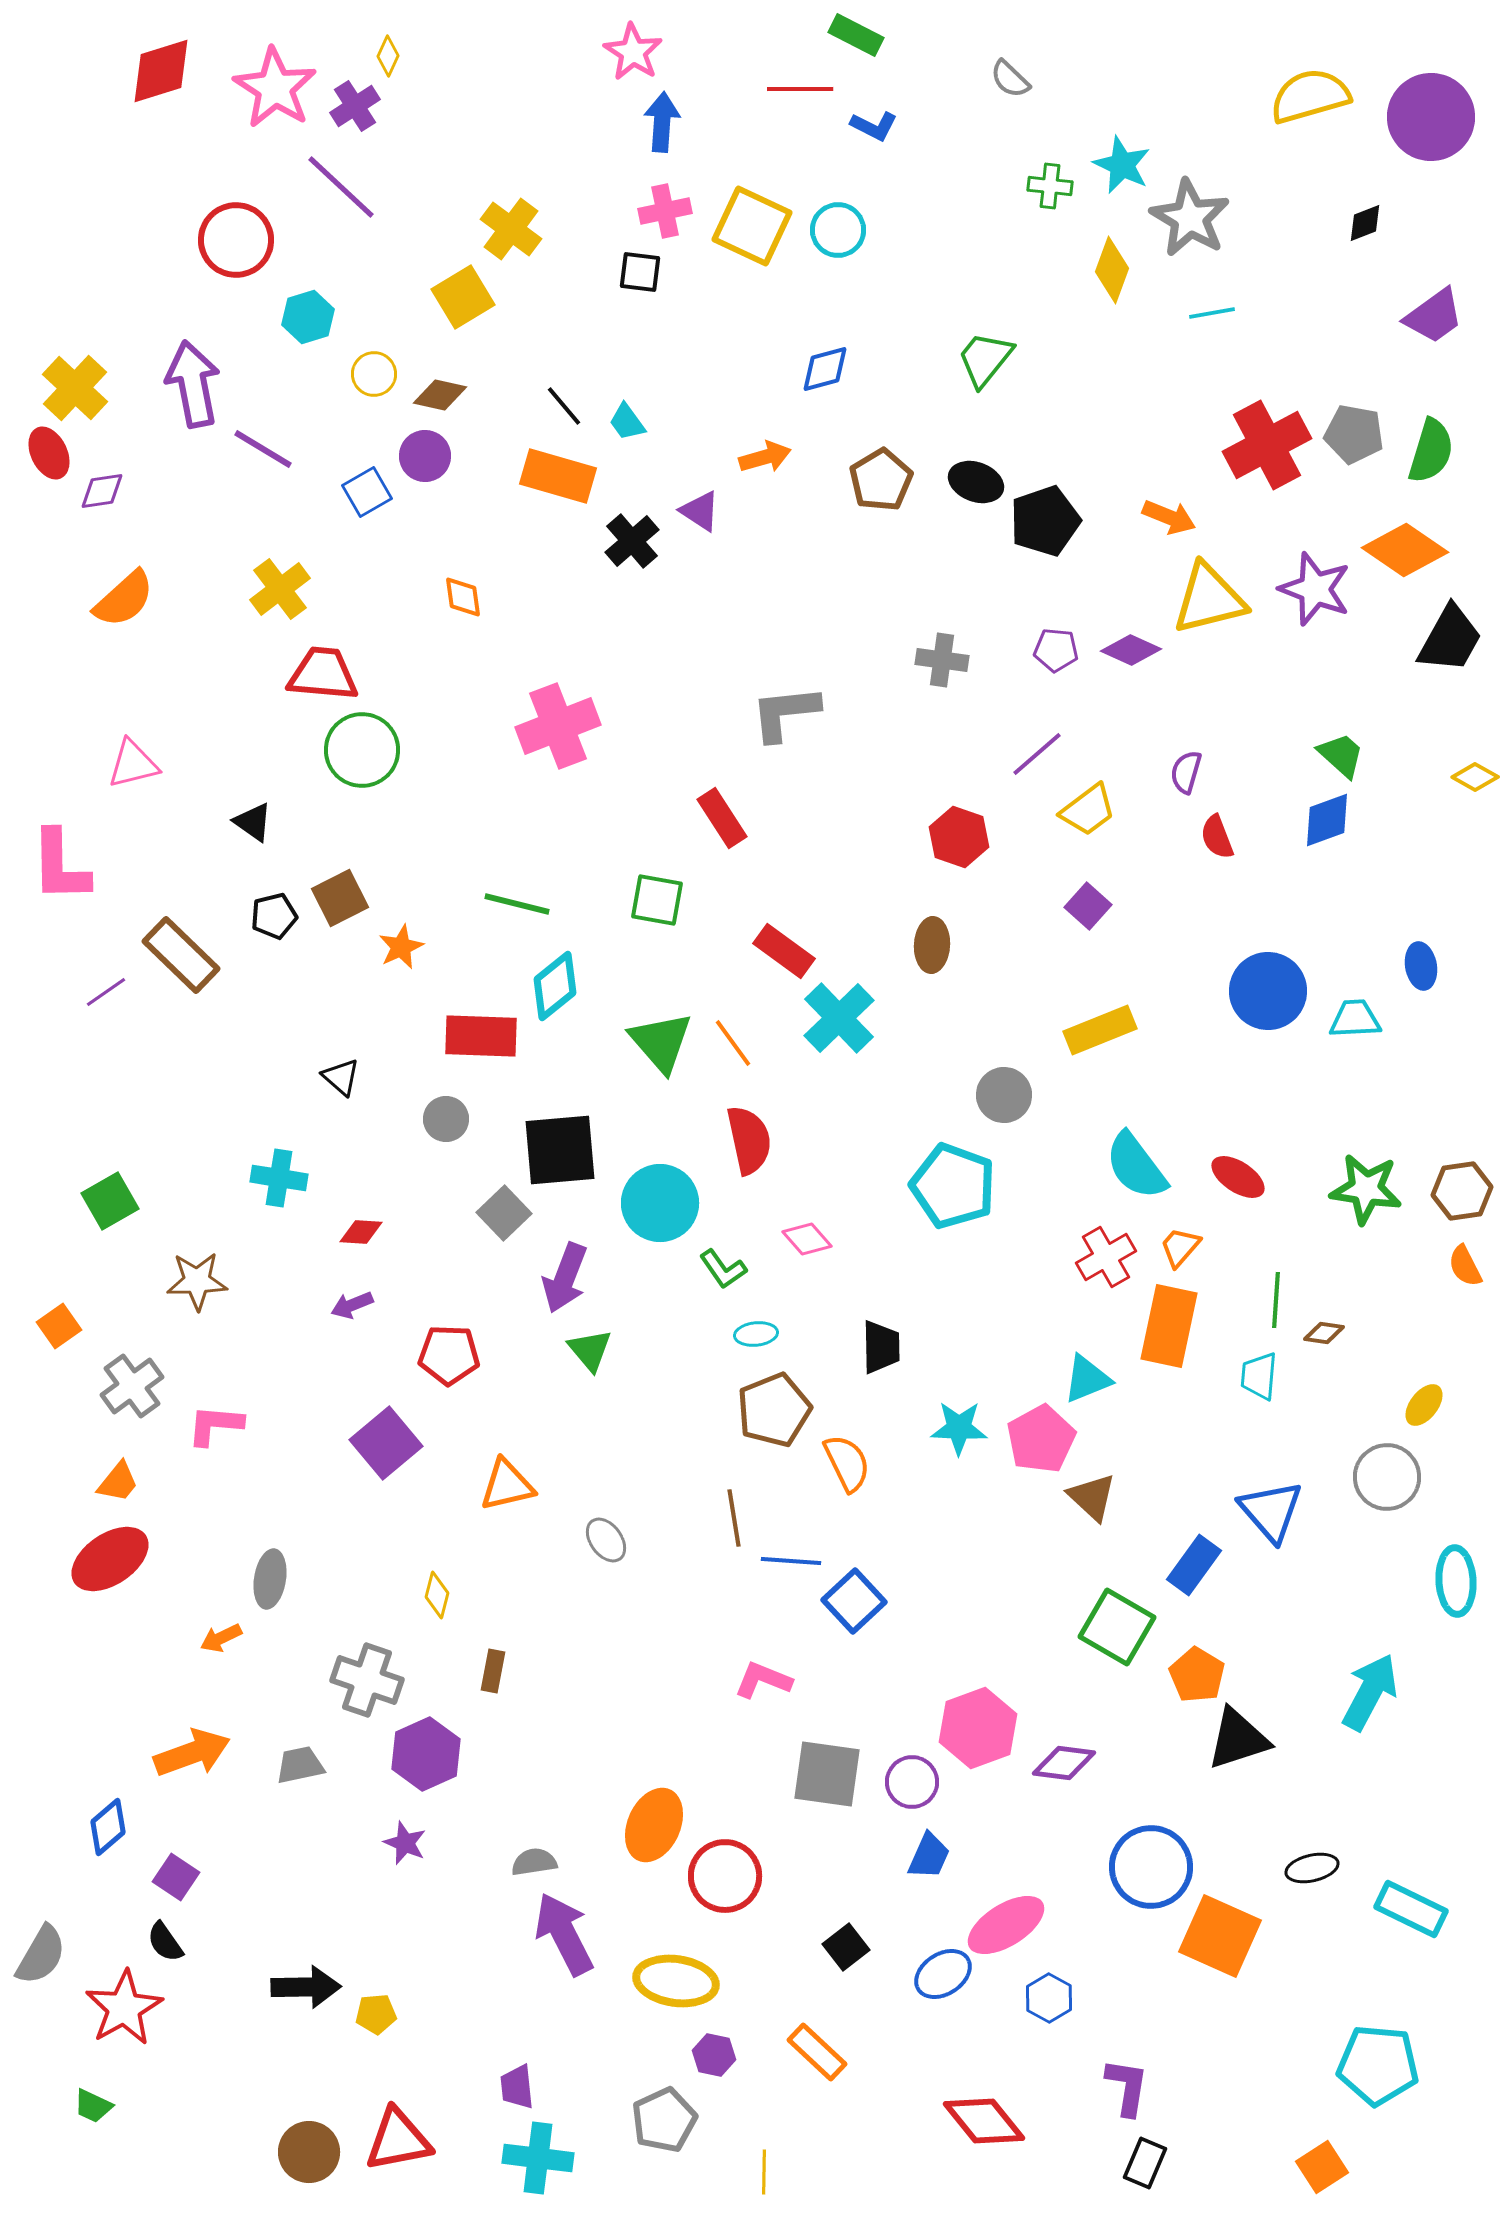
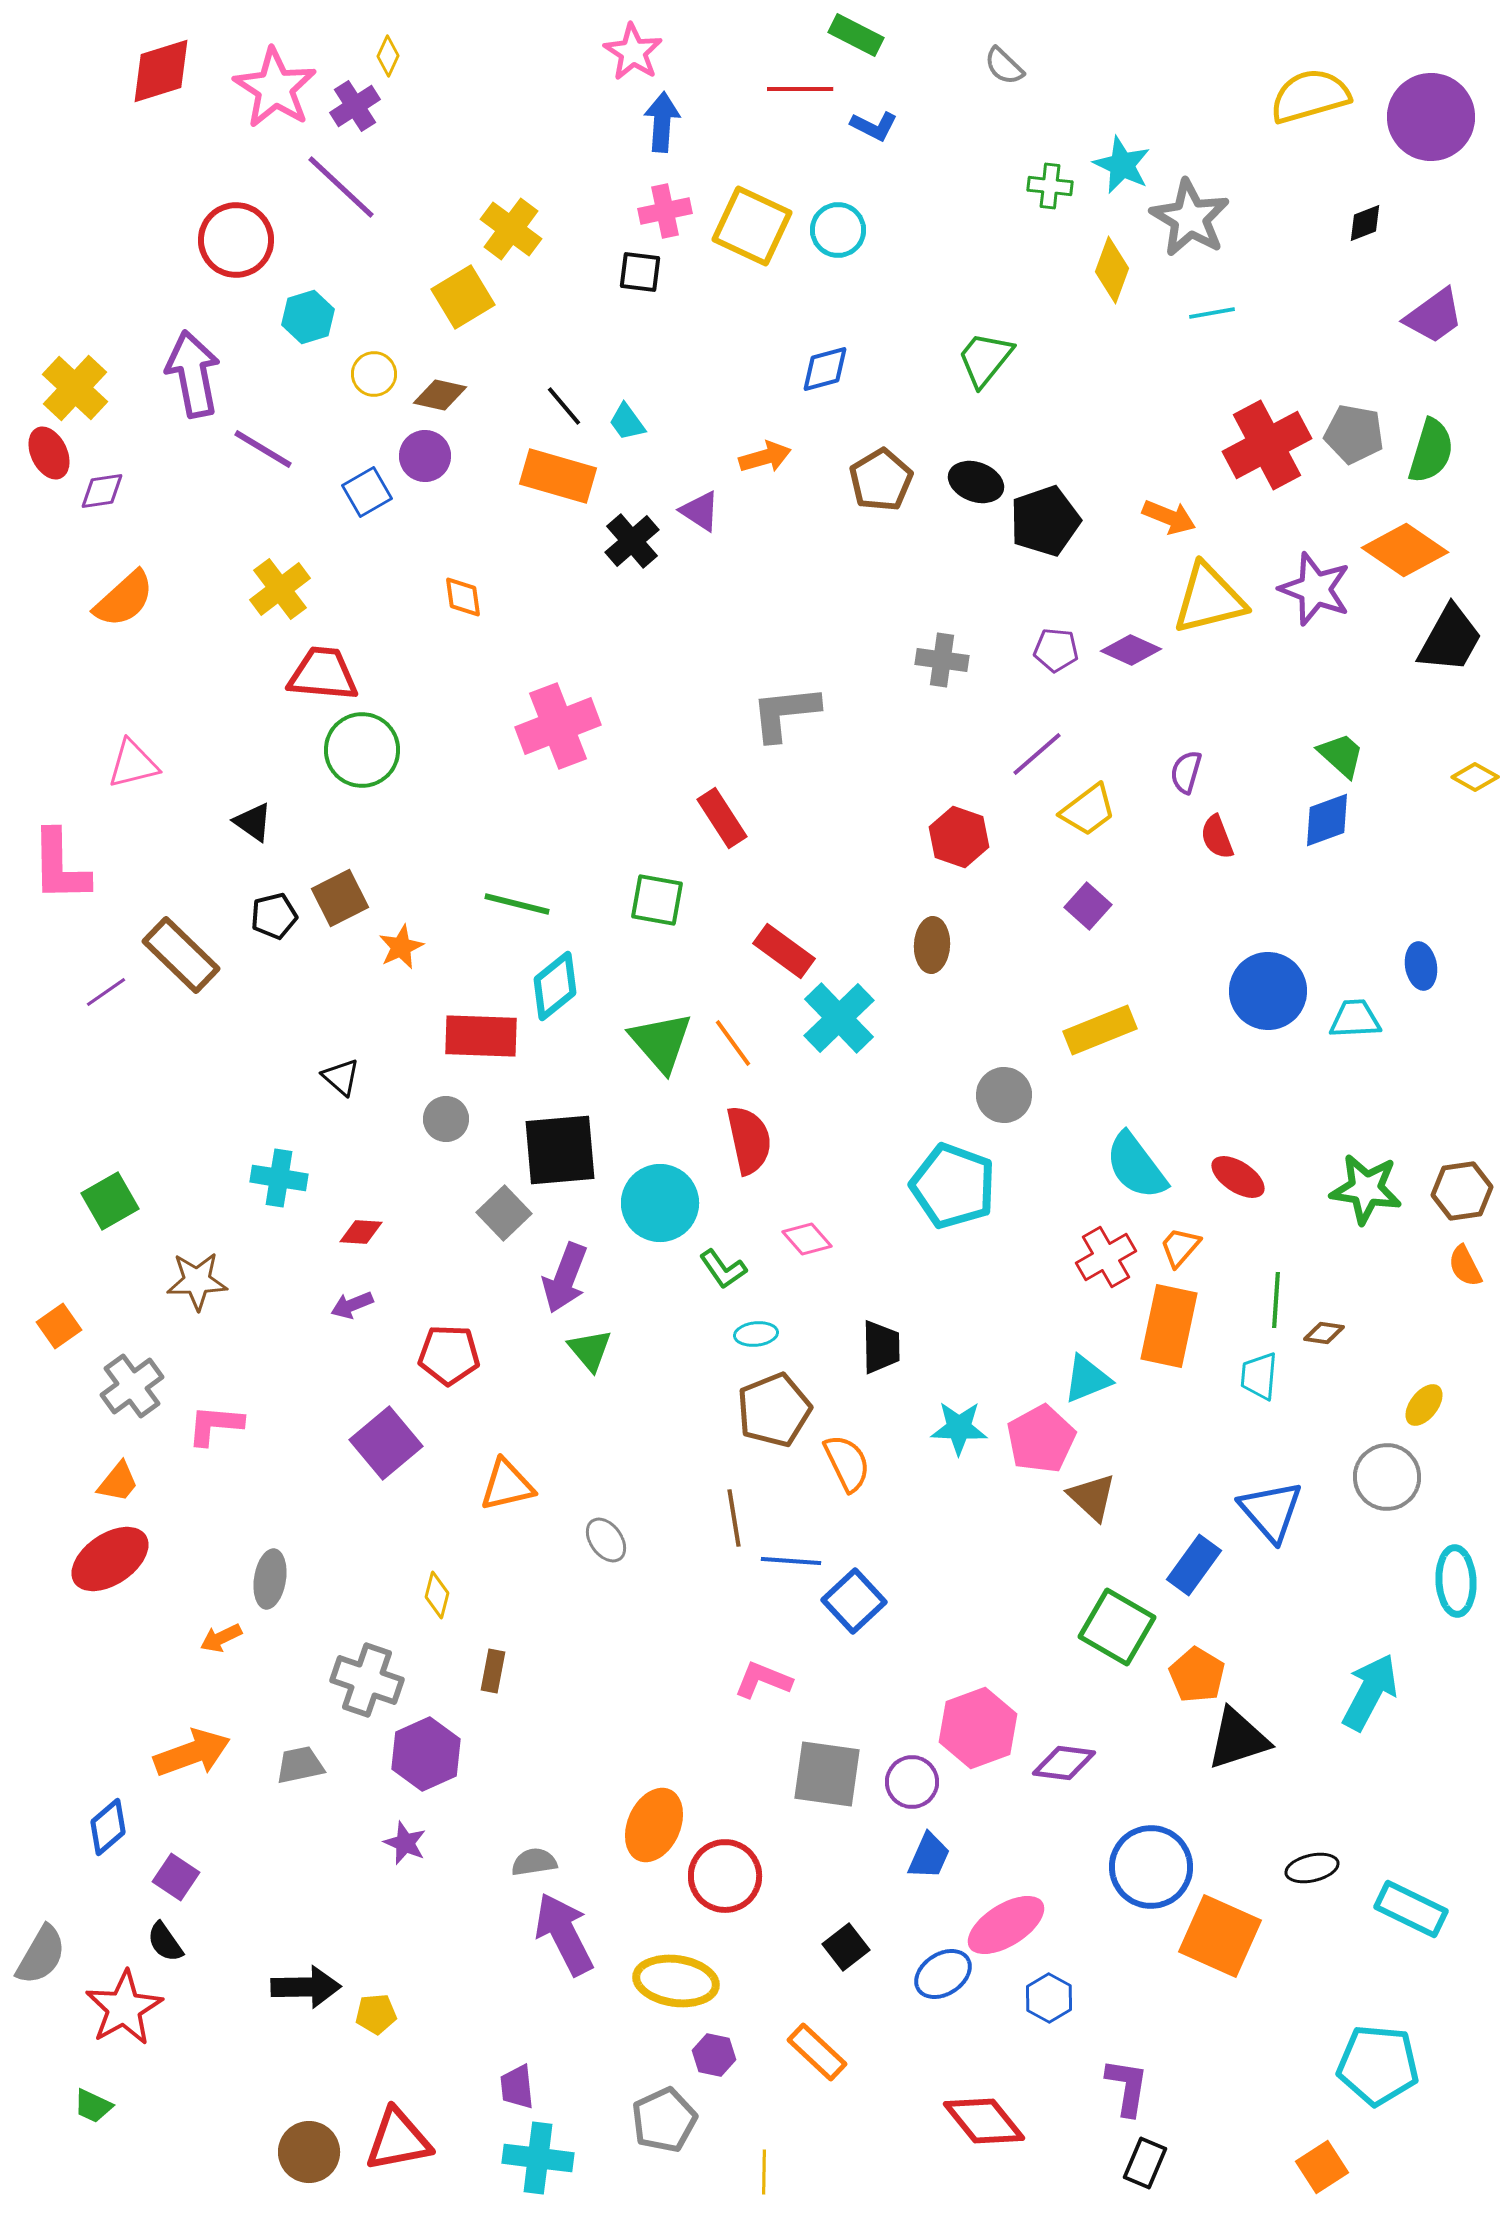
gray semicircle at (1010, 79): moved 6 px left, 13 px up
purple arrow at (193, 384): moved 10 px up
